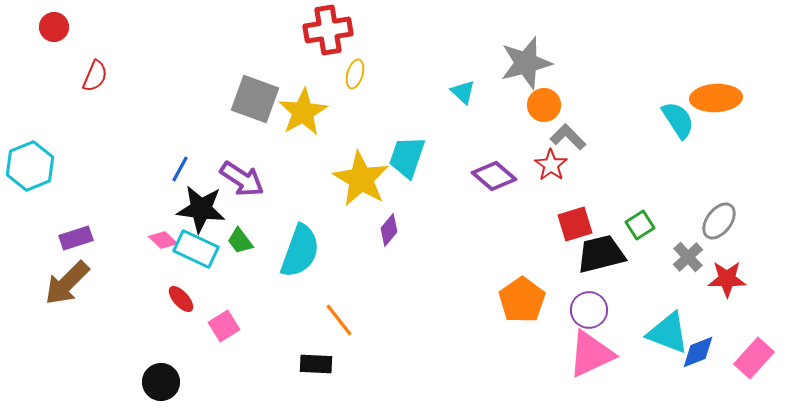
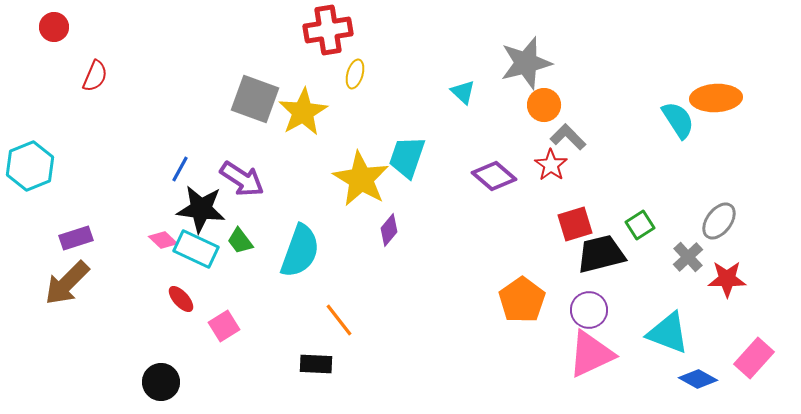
blue diamond at (698, 352): moved 27 px down; rotated 51 degrees clockwise
